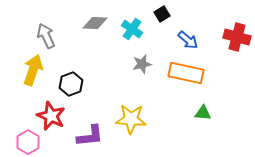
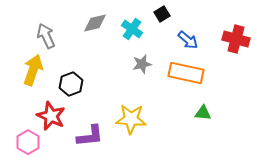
gray diamond: rotated 15 degrees counterclockwise
red cross: moved 1 px left, 2 px down
